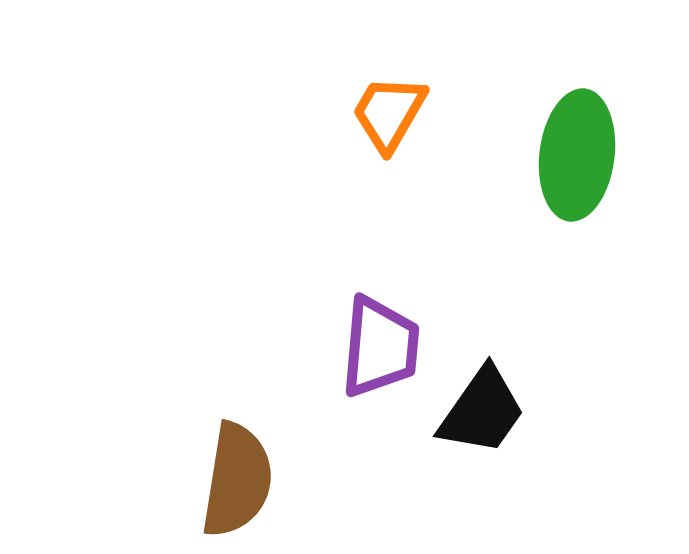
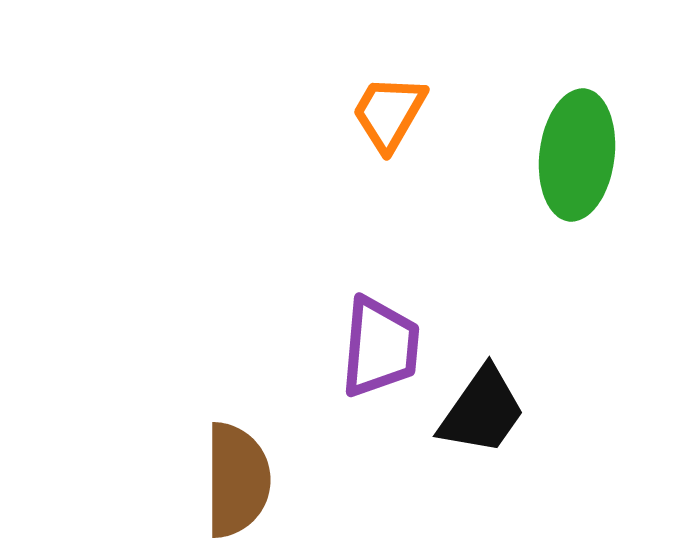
brown semicircle: rotated 9 degrees counterclockwise
